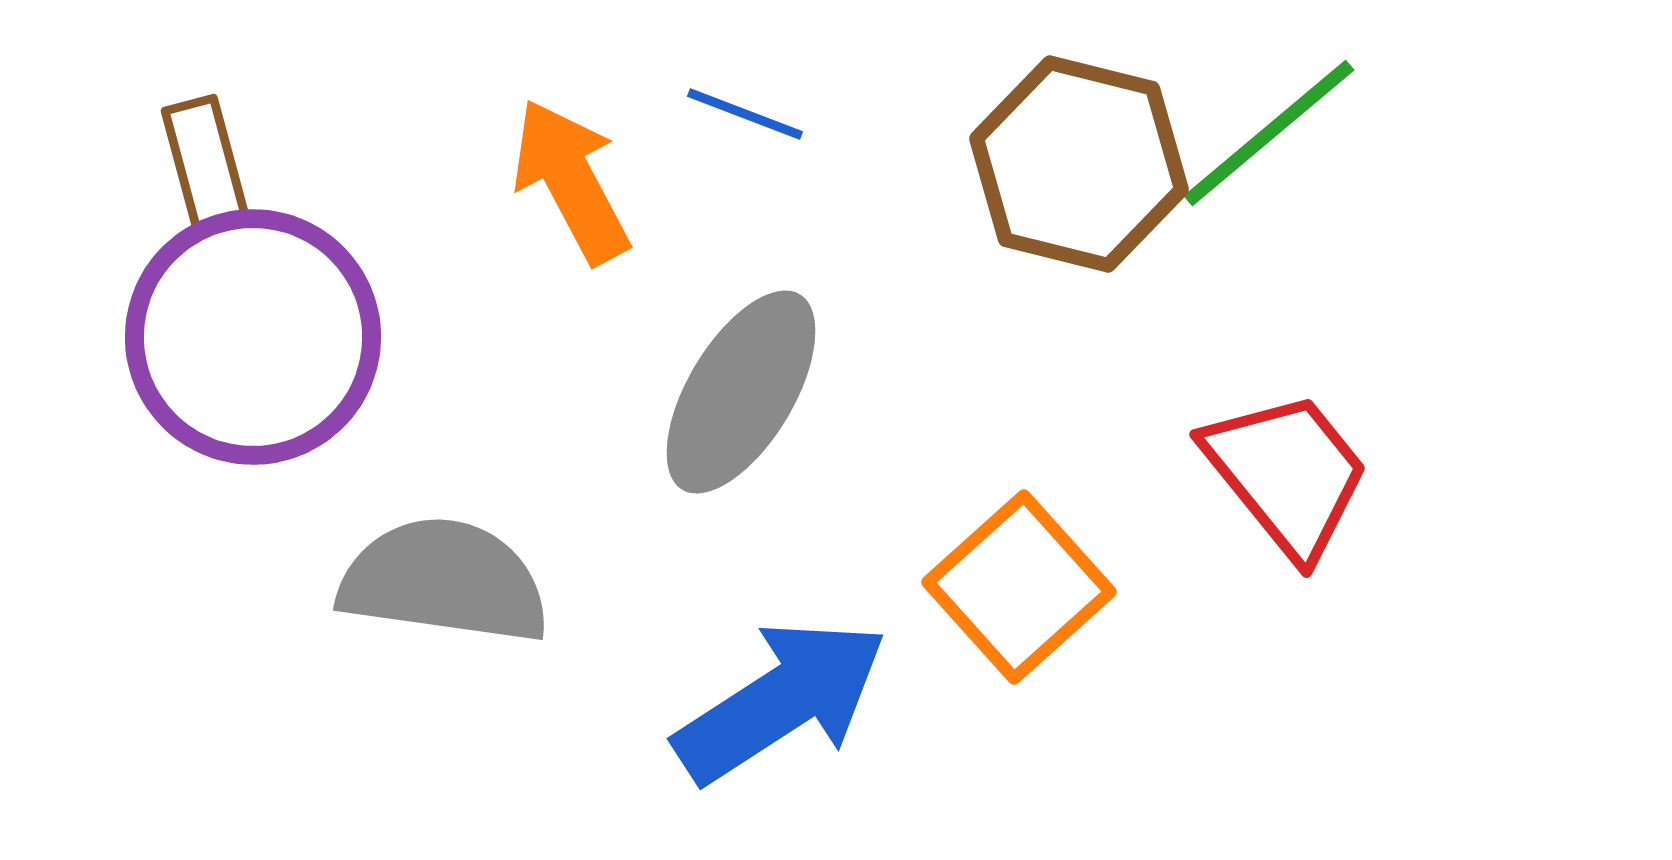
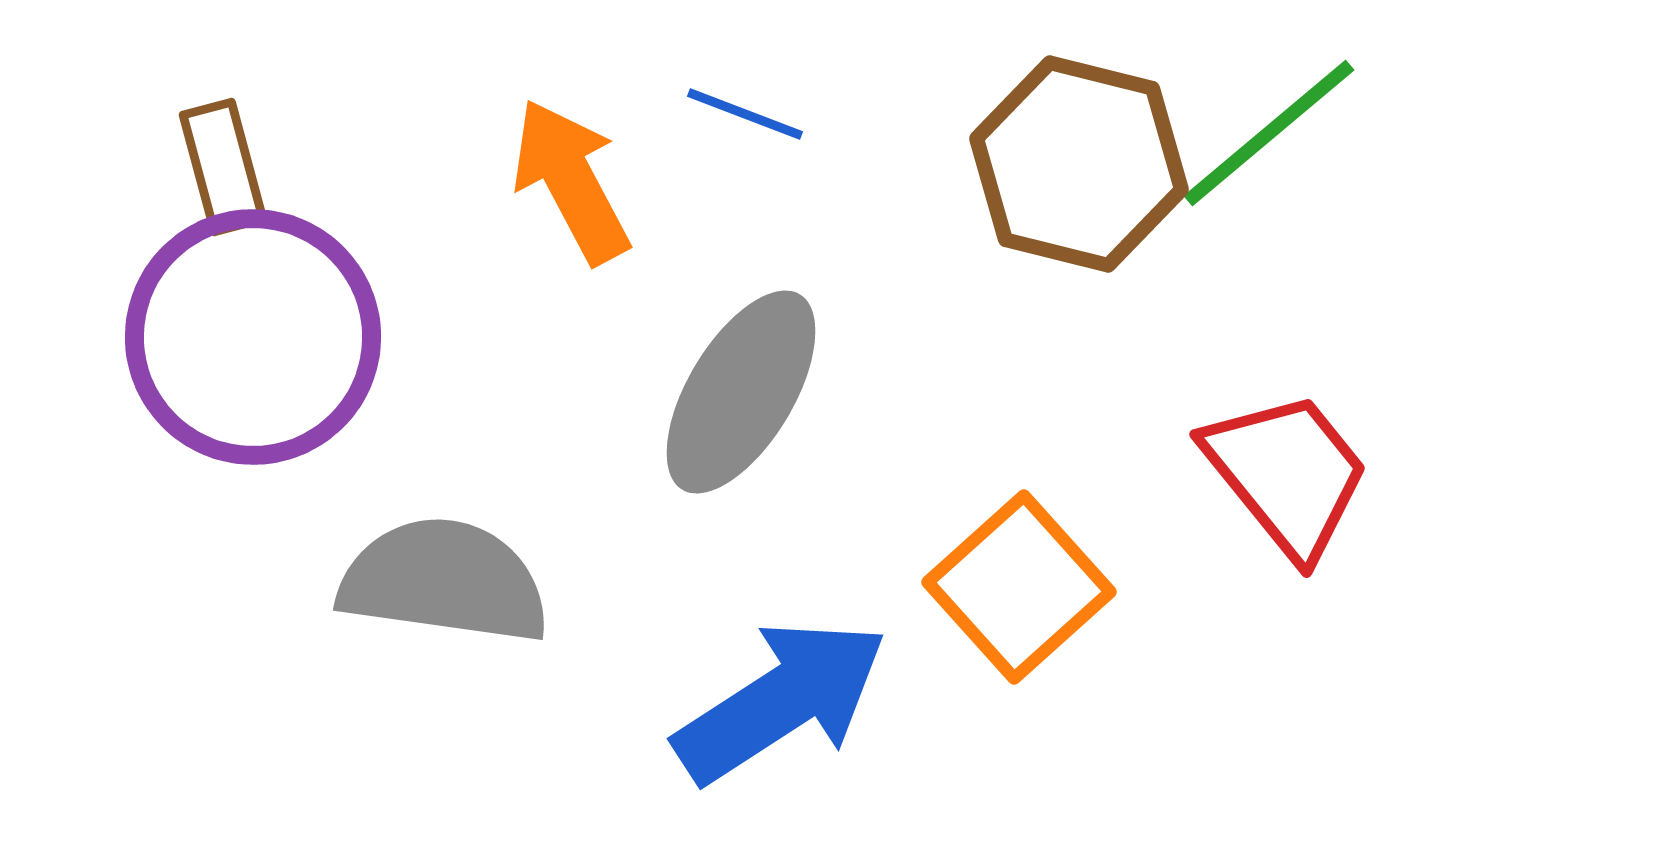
brown rectangle: moved 18 px right, 4 px down
